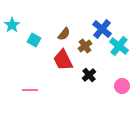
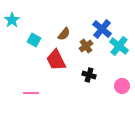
cyan star: moved 5 px up
brown cross: moved 1 px right
red trapezoid: moved 7 px left
black cross: rotated 32 degrees counterclockwise
pink line: moved 1 px right, 3 px down
